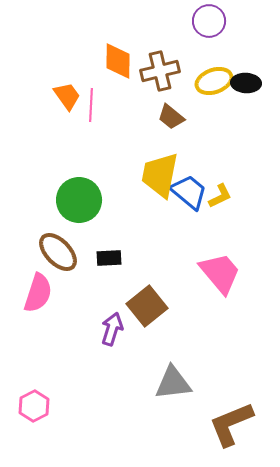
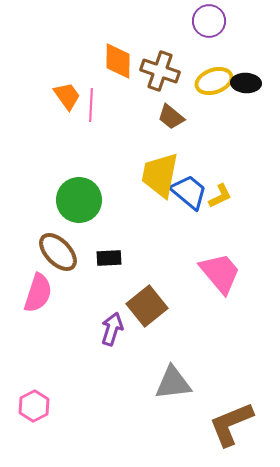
brown cross: rotated 33 degrees clockwise
